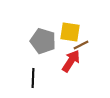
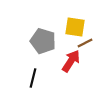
yellow square: moved 5 px right, 5 px up
brown line: moved 4 px right, 2 px up
black line: rotated 12 degrees clockwise
